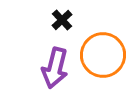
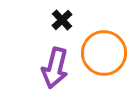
orange circle: moved 1 px right, 2 px up
